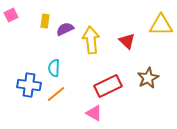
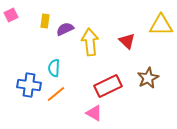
yellow arrow: moved 1 px left, 2 px down
